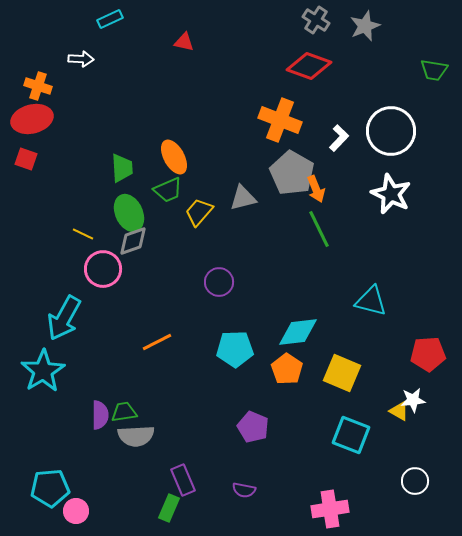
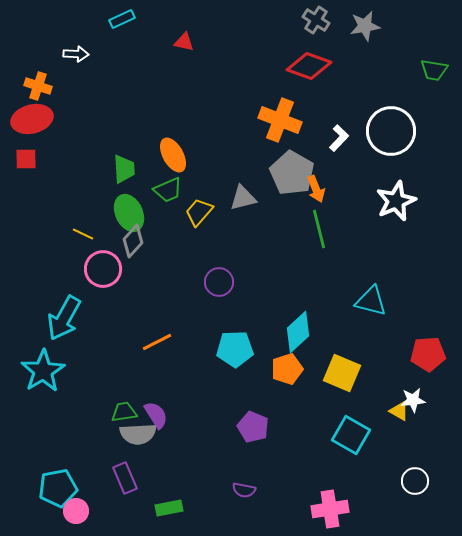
cyan rectangle at (110, 19): moved 12 px right
gray star at (365, 26): rotated 12 degrees clockwise
white arrow at (81, 59): moved 5 px left, 5 px up
orange ellipse at (174, 157): moved 1 px left, 2 px up
red square at (26, 159): rotated 20 degrees counterclockwise
green trapezoid at (122, 168): moved 2 px right, 1 px down
white star at (391, 194): moved 5 px right, 7 px down; rotated 24 degrees clockwise
green line at (319, 229): rotated 12 degrees clockwise
gray diamond at (133, 241): rotated 28 degrees counterclockwise
cyan diamond at (298, 332): rotated 36 degrees counterclockwise
orange pentagon at (287, 369): rotated 20 degrees clockwise
purple semicircle at (100, 415): moved 56 px right; rotated 32 degrees counterclockwise
cyan square at (351, 435): rotated 9 degrees clockwise
gray semicircle at (136, 436): moved 2 px right, 2 px up
purple rectangle at (183, 480): moved 58 px left, 2 px up
cyan pentagon at (50, 488): moved 8 px right; rotated 6 degrees counterclockwise
green rectangle at (169, 508): rotated 56 degrees clockwise
